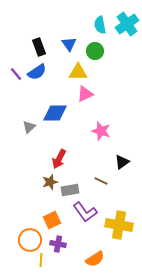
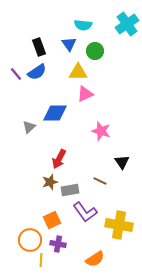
cyan semicircle: moved 17 px left; rotated 72 degrees counterclockwise
black triangle: rotated 28 degrees counterclockwise
brown line: moved 1 px left
